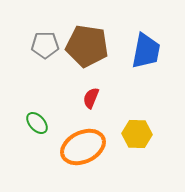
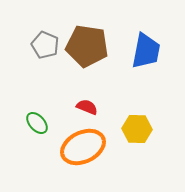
gray pentagon: rotated 24 degrees clockwise
red semicircle: moved 4 px left, 9 px down; rotated 90 degrees clockwise
yellow hexagon: moved 5 px up
